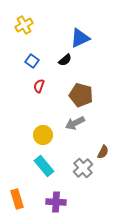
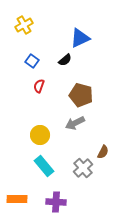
yellow circle: moved 3 px left
orange rectangle: rotated 72 degrees counterclockwise
